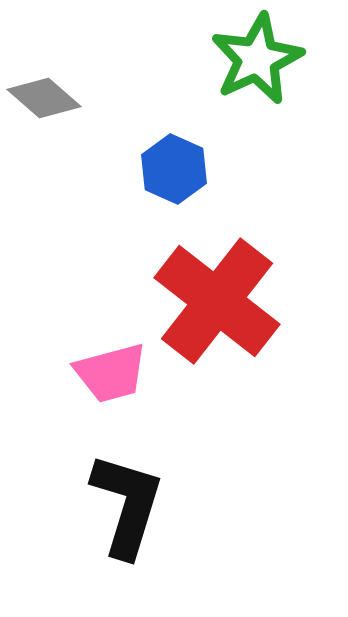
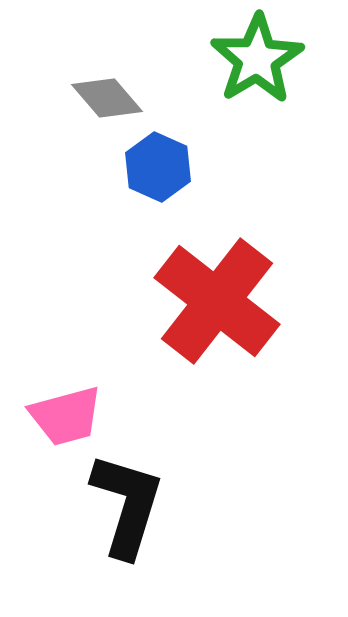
green star: rotated 6 degrees counterclockwise
gray diamond: moved 63 px right; rotated 8 degrees clockwise
blue hexagon: moved 16 px left, 2 px up
pink trapezoid: moved 45 px left, 43 px down
